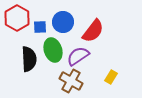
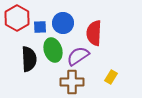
blue circle: moved 1 px down
red semicircle: moved 1 px right, 2 px down; rotated 145 degrees clockwise
brown cross: moved 1 px right, 1 px down; rotated 30 degrees counterclockwise
